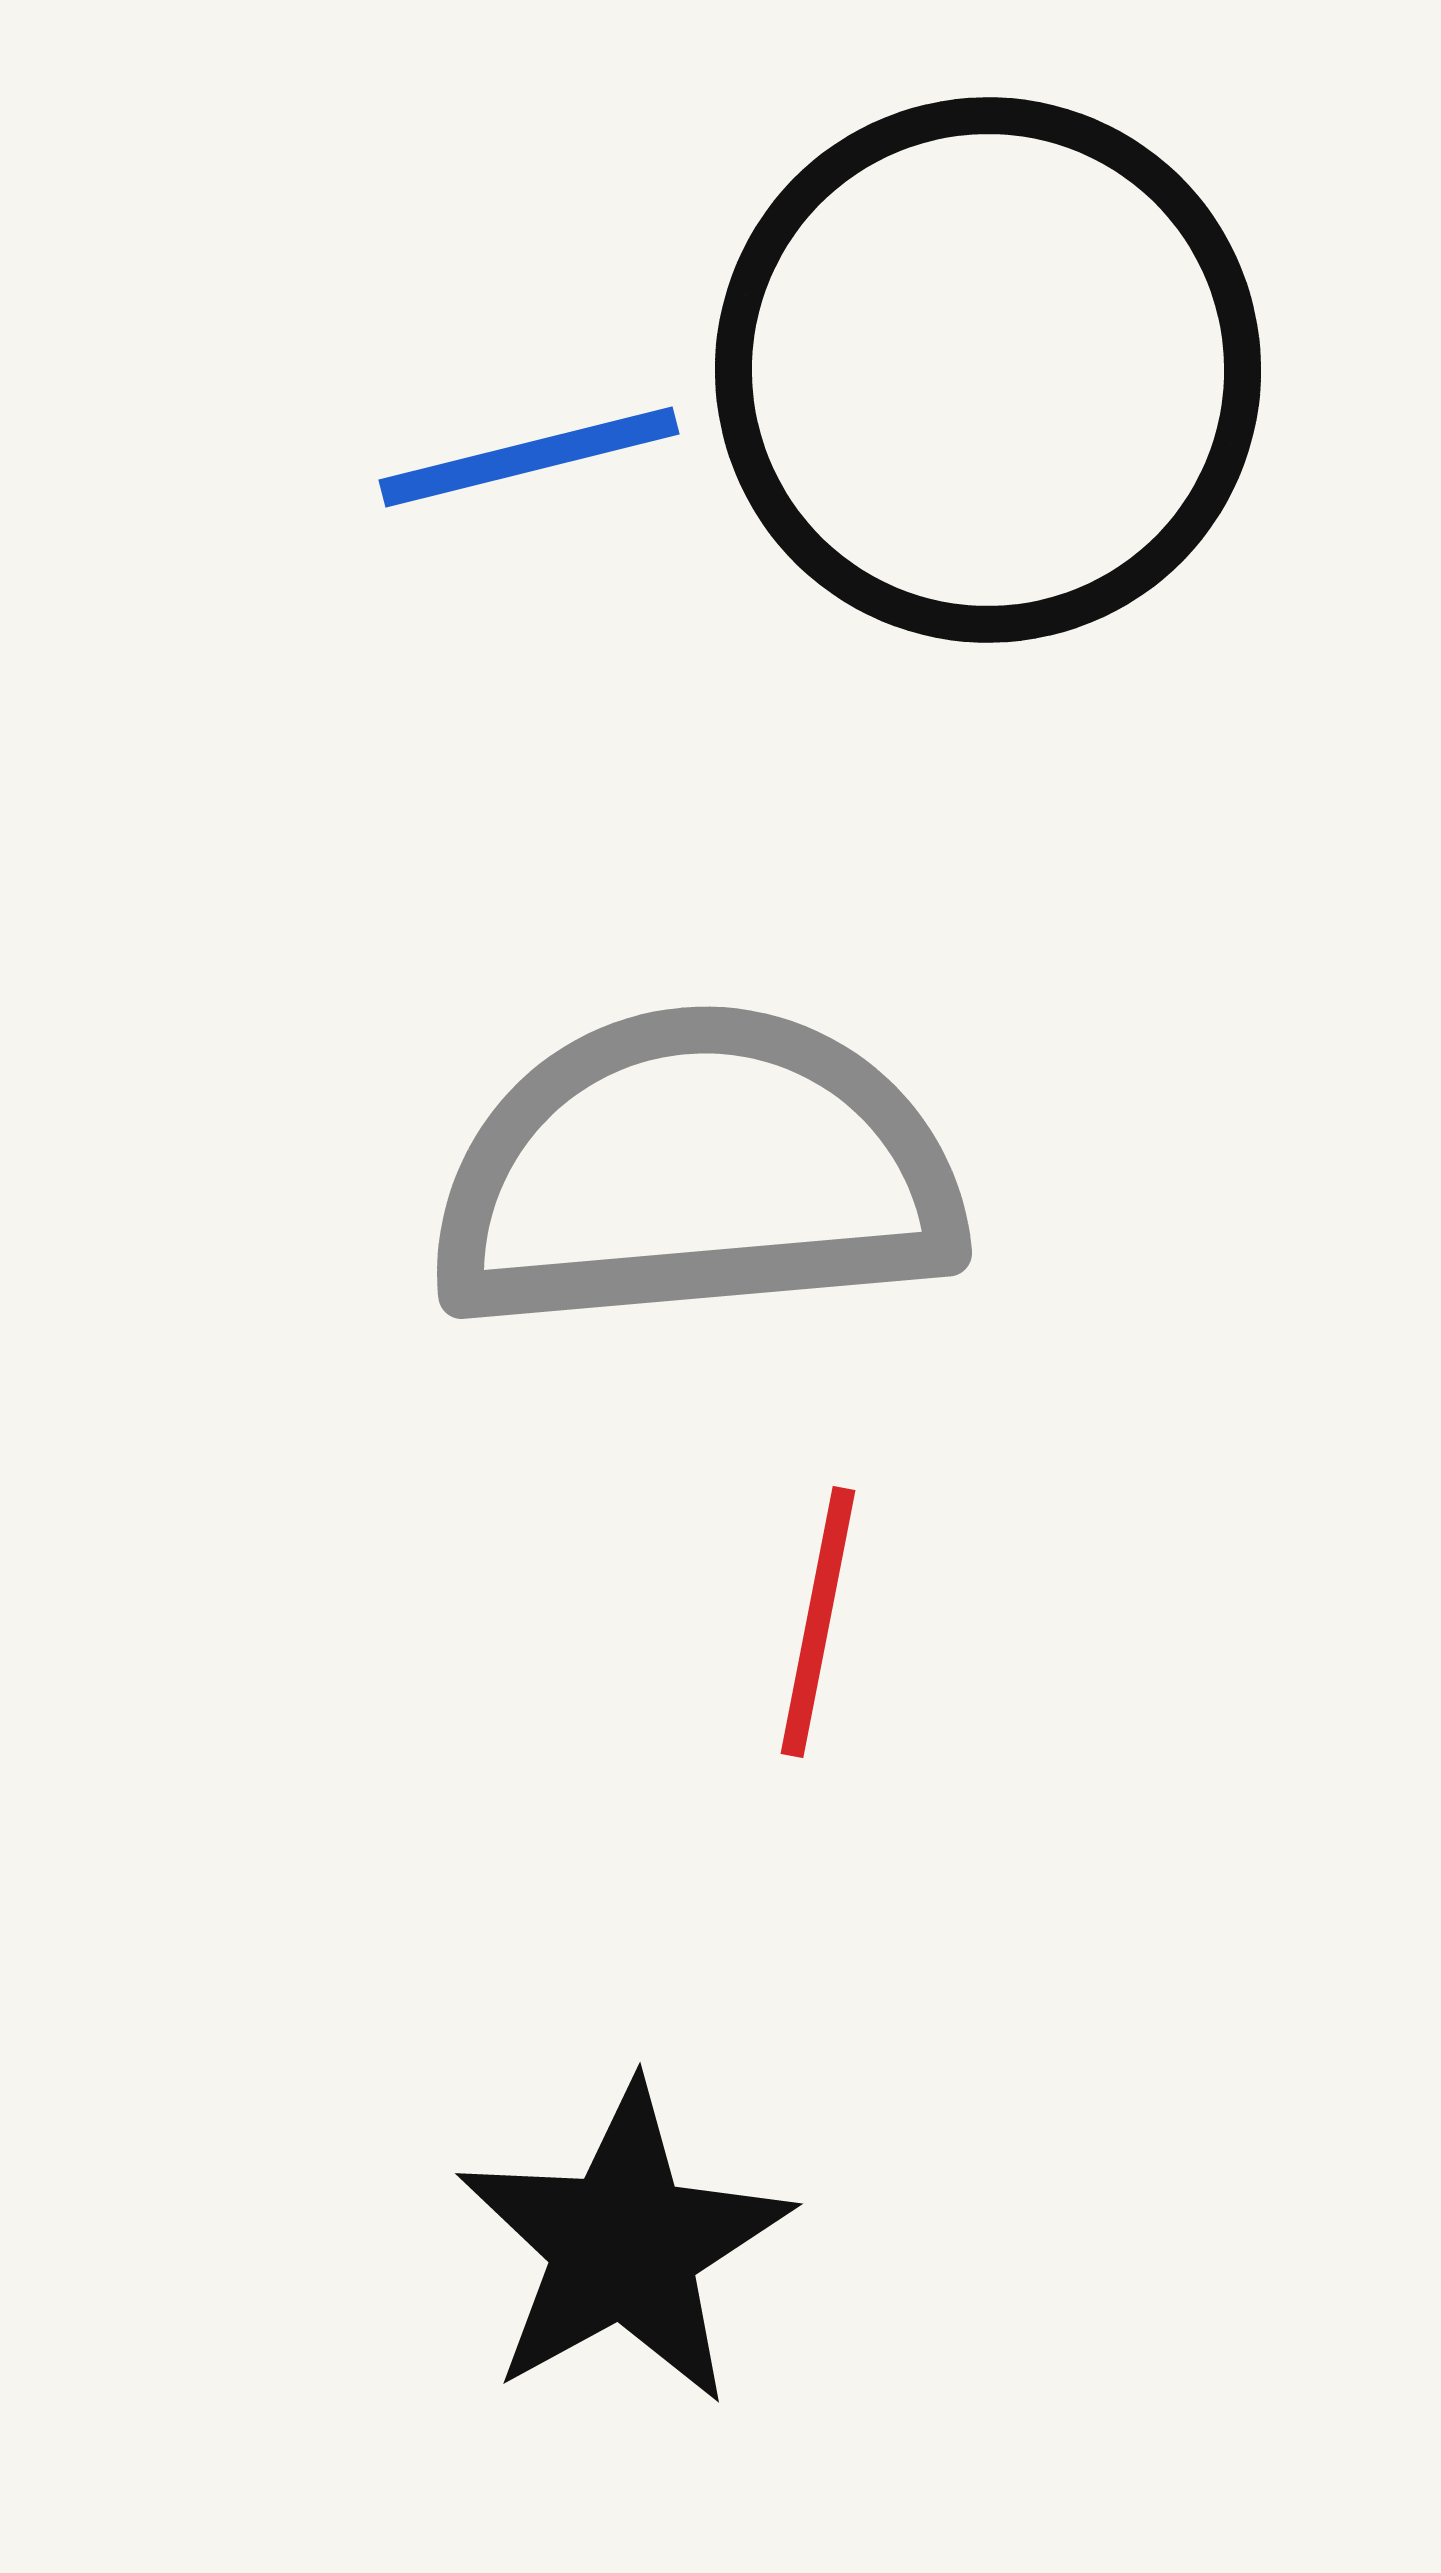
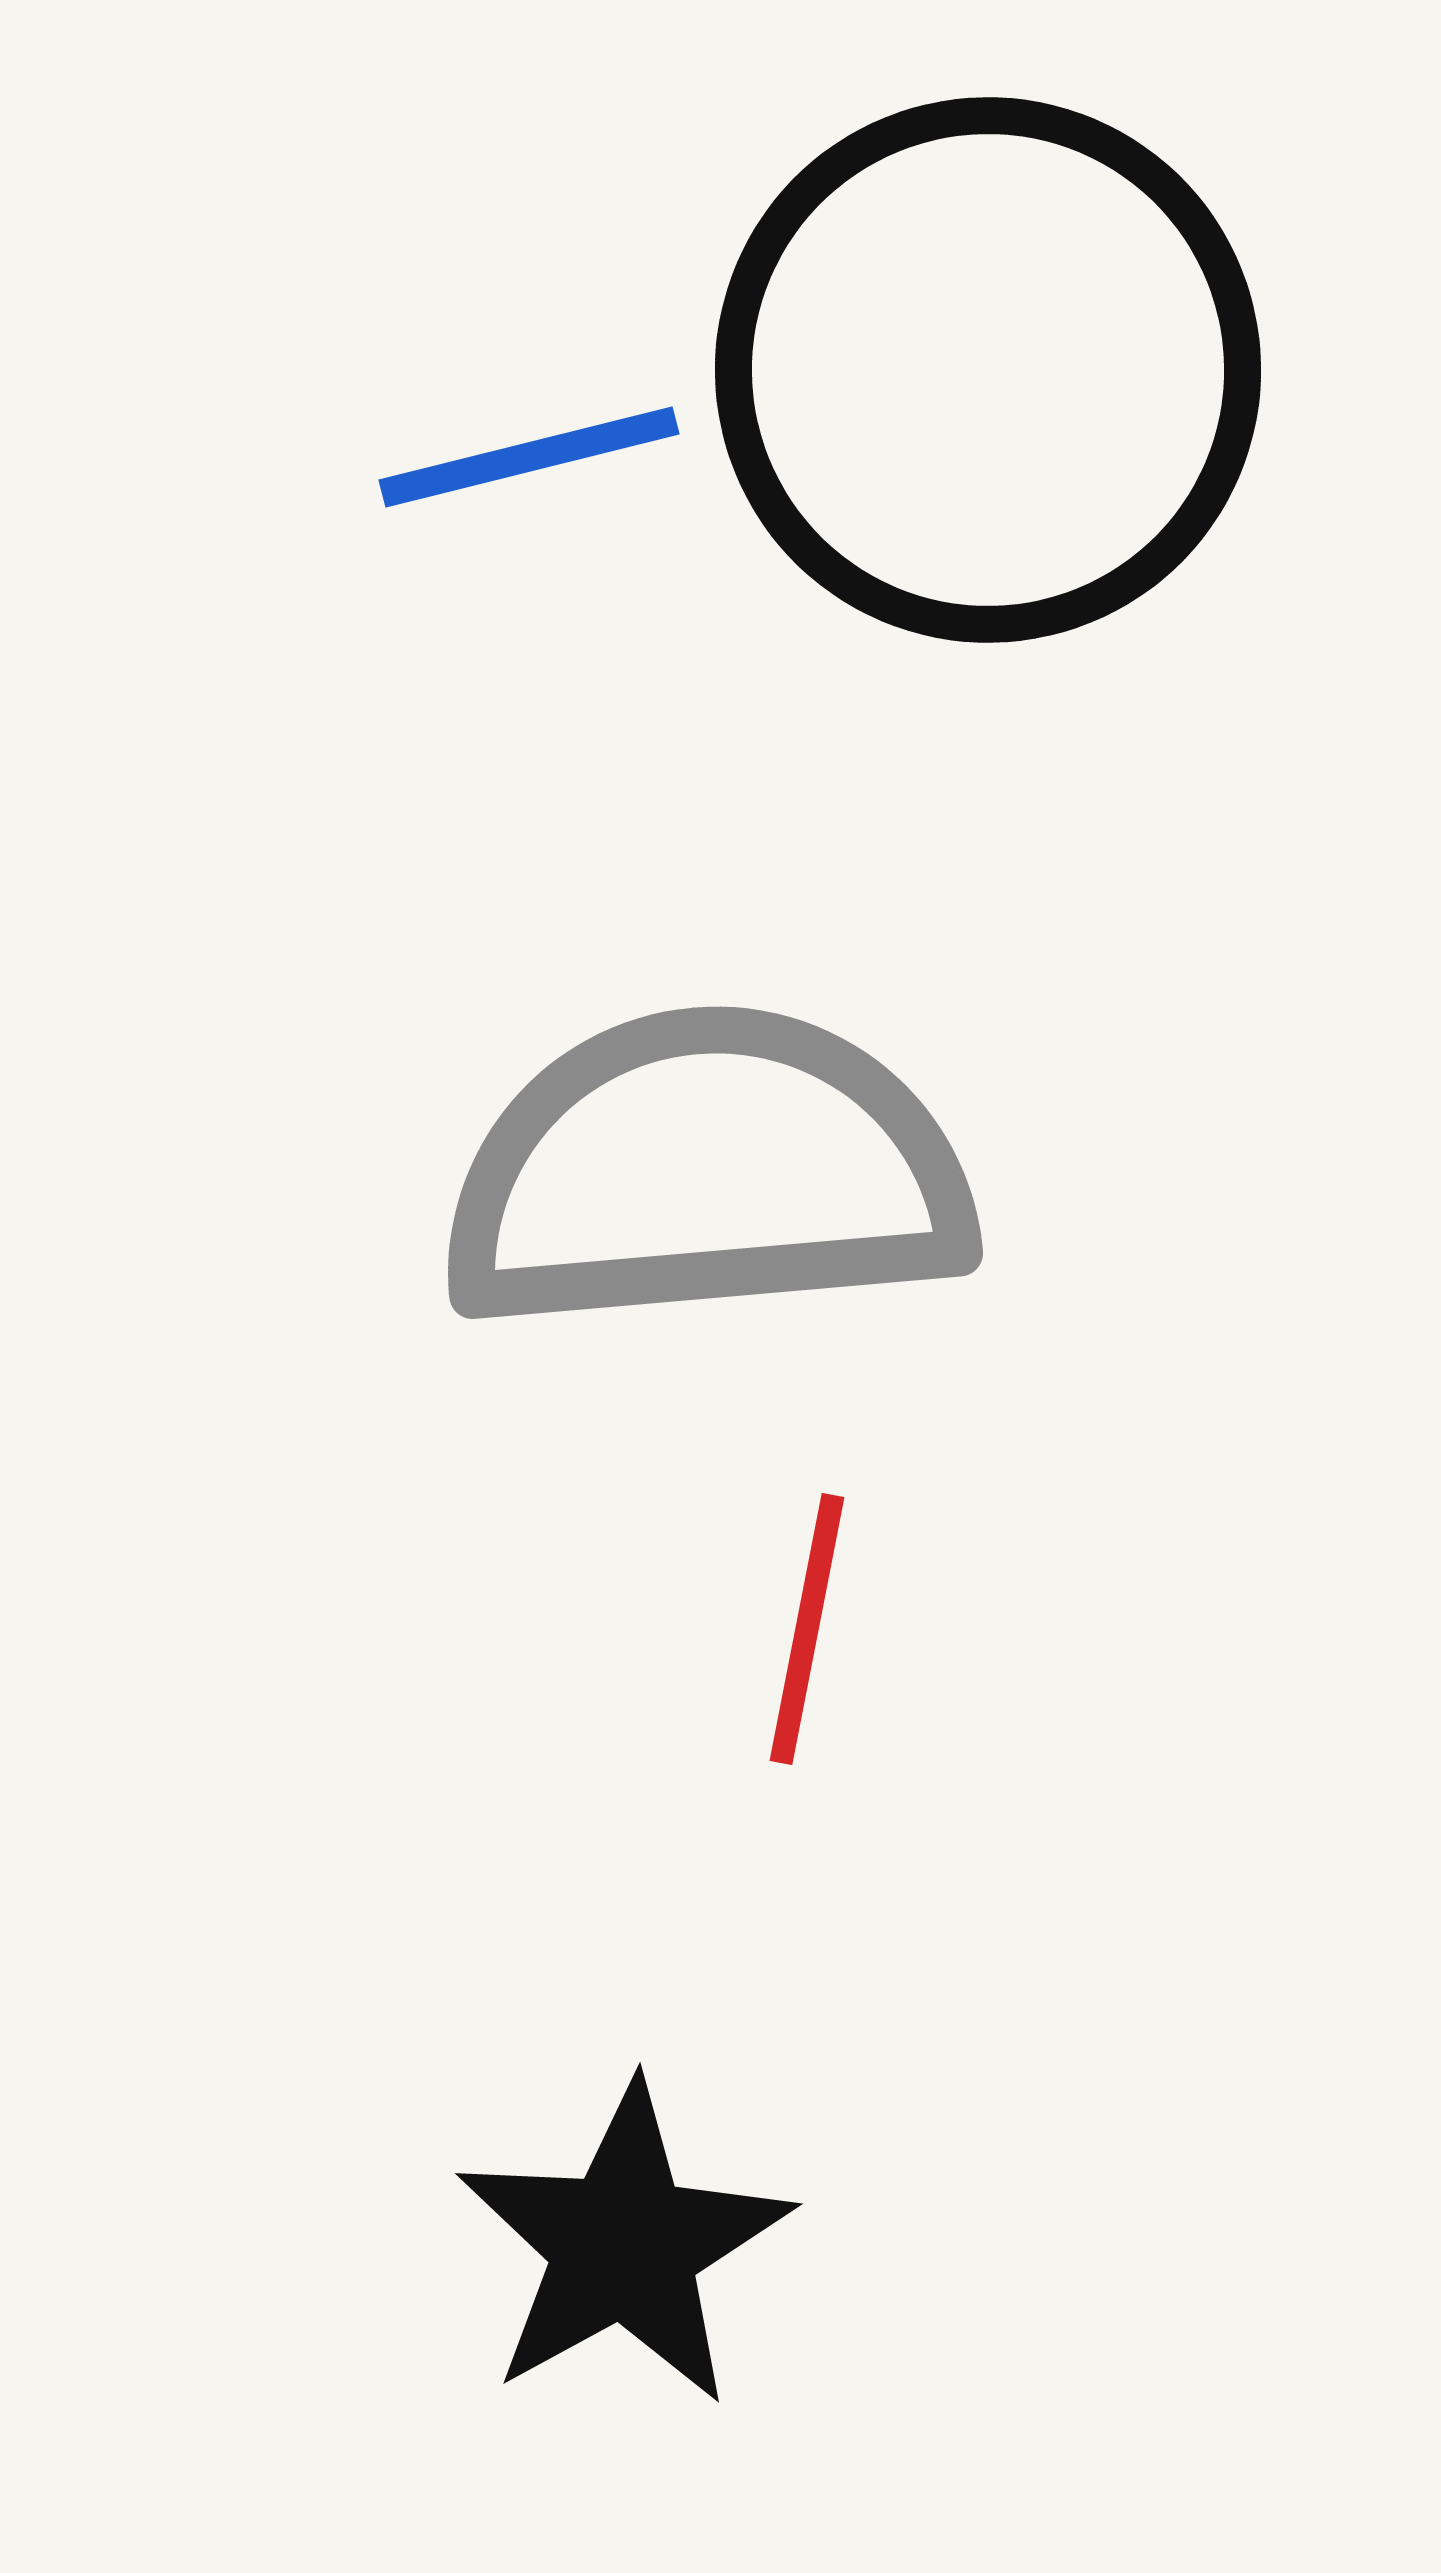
gray semicircle: moved 11 px right
red line: moved 11 px left, 7 px down
